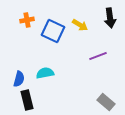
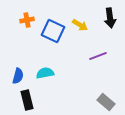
blue semicircle: moved 1 px left, 3 px up
